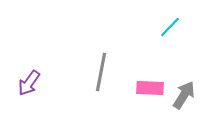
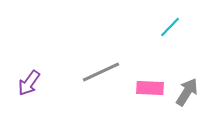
gray line: rotated 54 degrees clockwise
gray arrow: moved 3 px right, 3 px up
